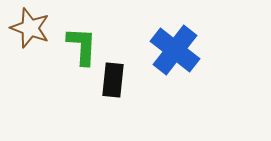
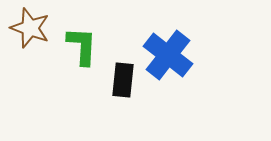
blue cross: moved 7 px left, 5 px down
black rectangle: moved 10 px right
